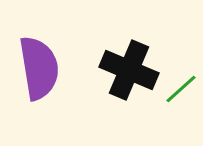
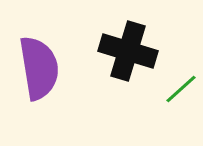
black cross: moved 1 px left, 19 px up; rotated 6 degrees counterclockwise
